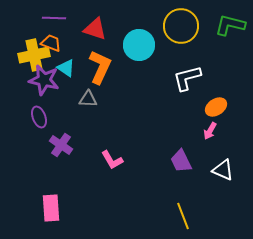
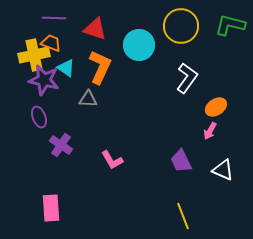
white L-shape: rotated 140 degrees clockwise
